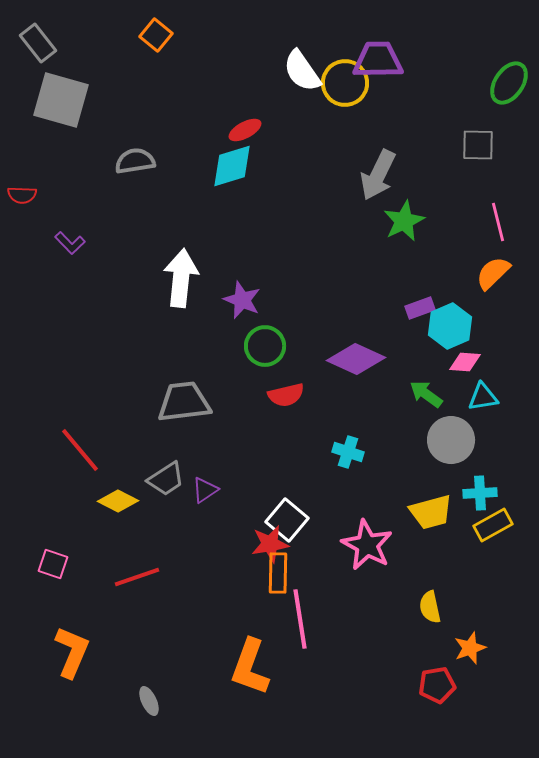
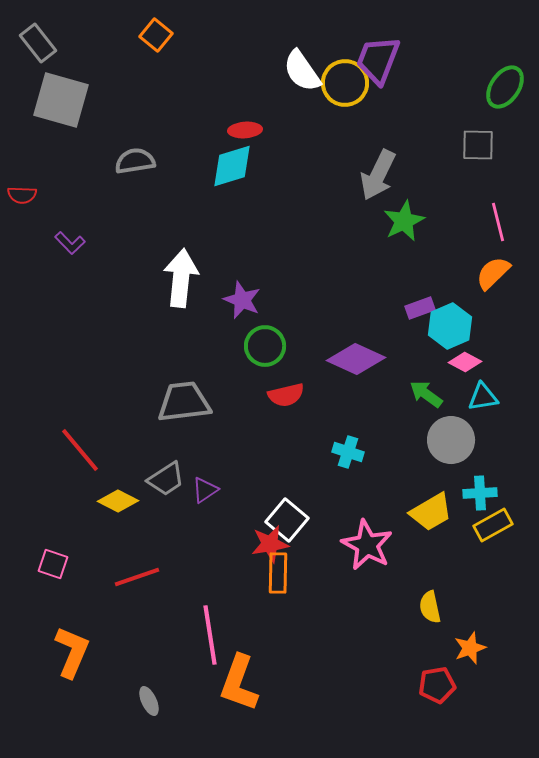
purple trapezoid at (378, 60): rotated 68 degrees counterclockwise
green ellipse at (509, 83): moved 4 px left, 4 px down
red ellipse at (245, 130): rotated 24 degrees clockwise
pink diamond at (465, 362): rotated 24 degrees clockwise
yellow trapezoid at (431, 512): rotated 15 degrees counterclockwise
pink line at (300, 619): moved 90 px left, 16 px down
orange L-shape at (250, 667): moved 11 px left, 16 px down
